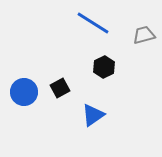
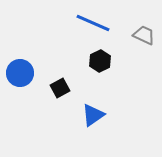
blue line: rotated 8 degrees counterclockwise
gray trapezoid: rotated 40 degrees clockwise
black hexagon: moved 4 px left, 6 px up
blue circle: moved 4 px left, 19 px up
